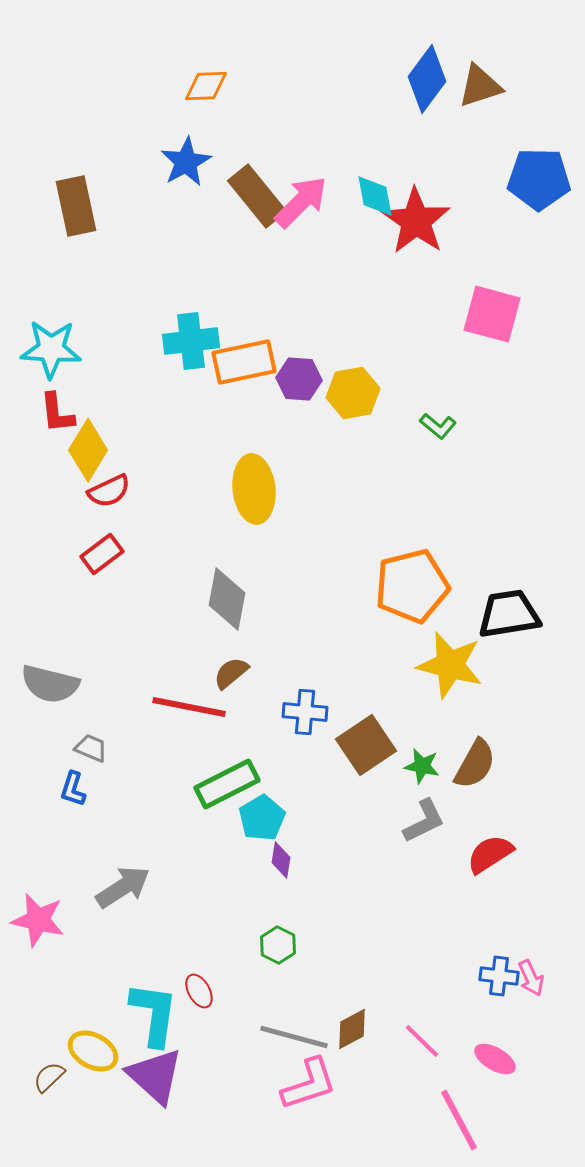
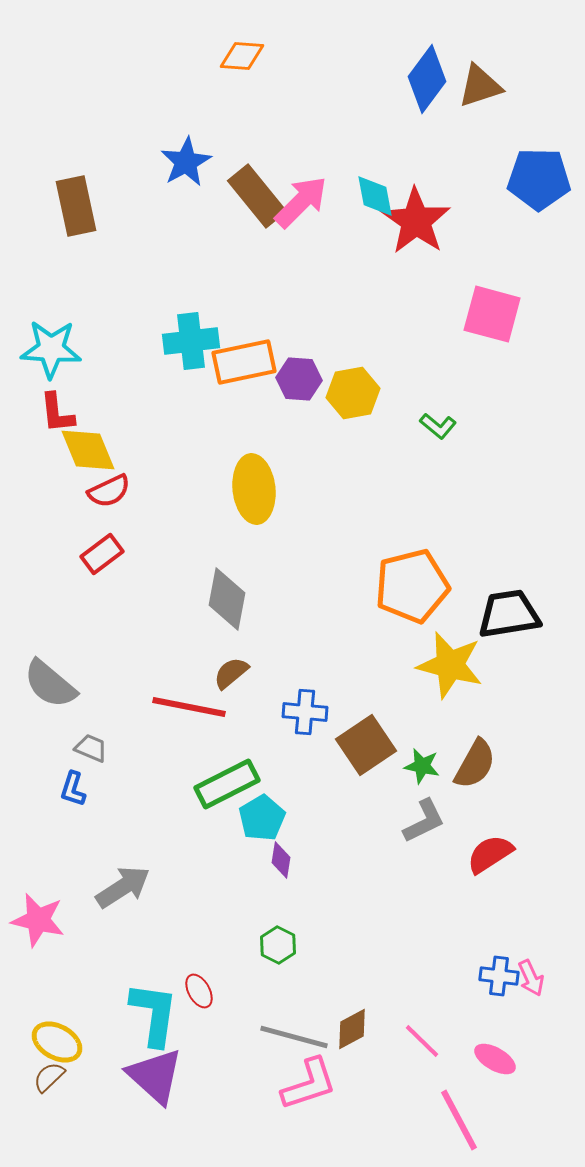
orange diamond at (206, 86): moved 36 px right, 30 px up; rotated 6 degrees clockwise
yellow diamond at (88, 450): rotated 54 degrees counterclockwise
gray semicircle at (50, 684): rotated 26 degrees clockwise
yellow ellipse at (93, 1051): moved 36 px left, 9 px up
